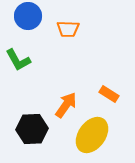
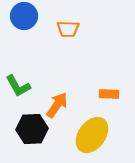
blue circle: moved 4 px left
green L-shape: moved 26 px down
orange rectangle: rotated 30 degrees counterclockwise
orange arrow: moved 9 px left
